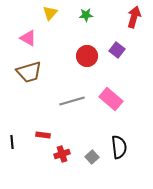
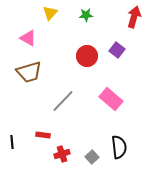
gray line: moved 9 px left; rotated 30 degrees counterclockwise
